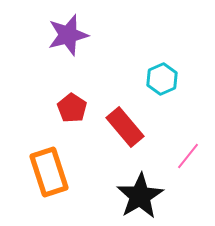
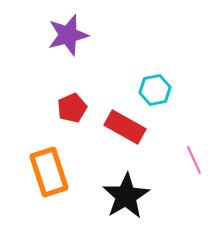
cyan hexagon: moved 7 px left, 11 px down; rotated 12 degrees clockwise
red pentagon: rotated 16 degrees clockwise
red rectangle: rotated 21 degrees counterclockwise
pink line: moved 6 px right, 4 px down; rotated 64 degrees counterclockwise
black star: moved 14 px left
